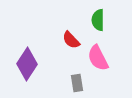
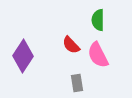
red semicircle: moved 5 px down
pink semicircle: moved 3 px up
purple diamond: moved 4 px left, 8 px up
